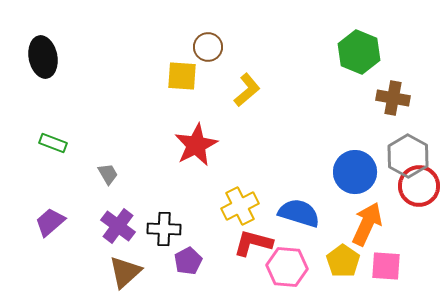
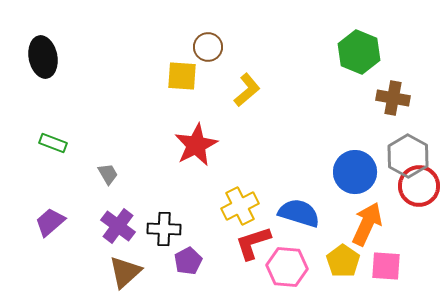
red L-shape: rotated 33 degrees counterclockwise
